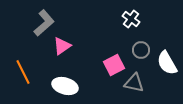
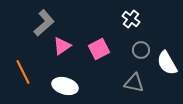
pink square: moved 15 px left, 16 px up
